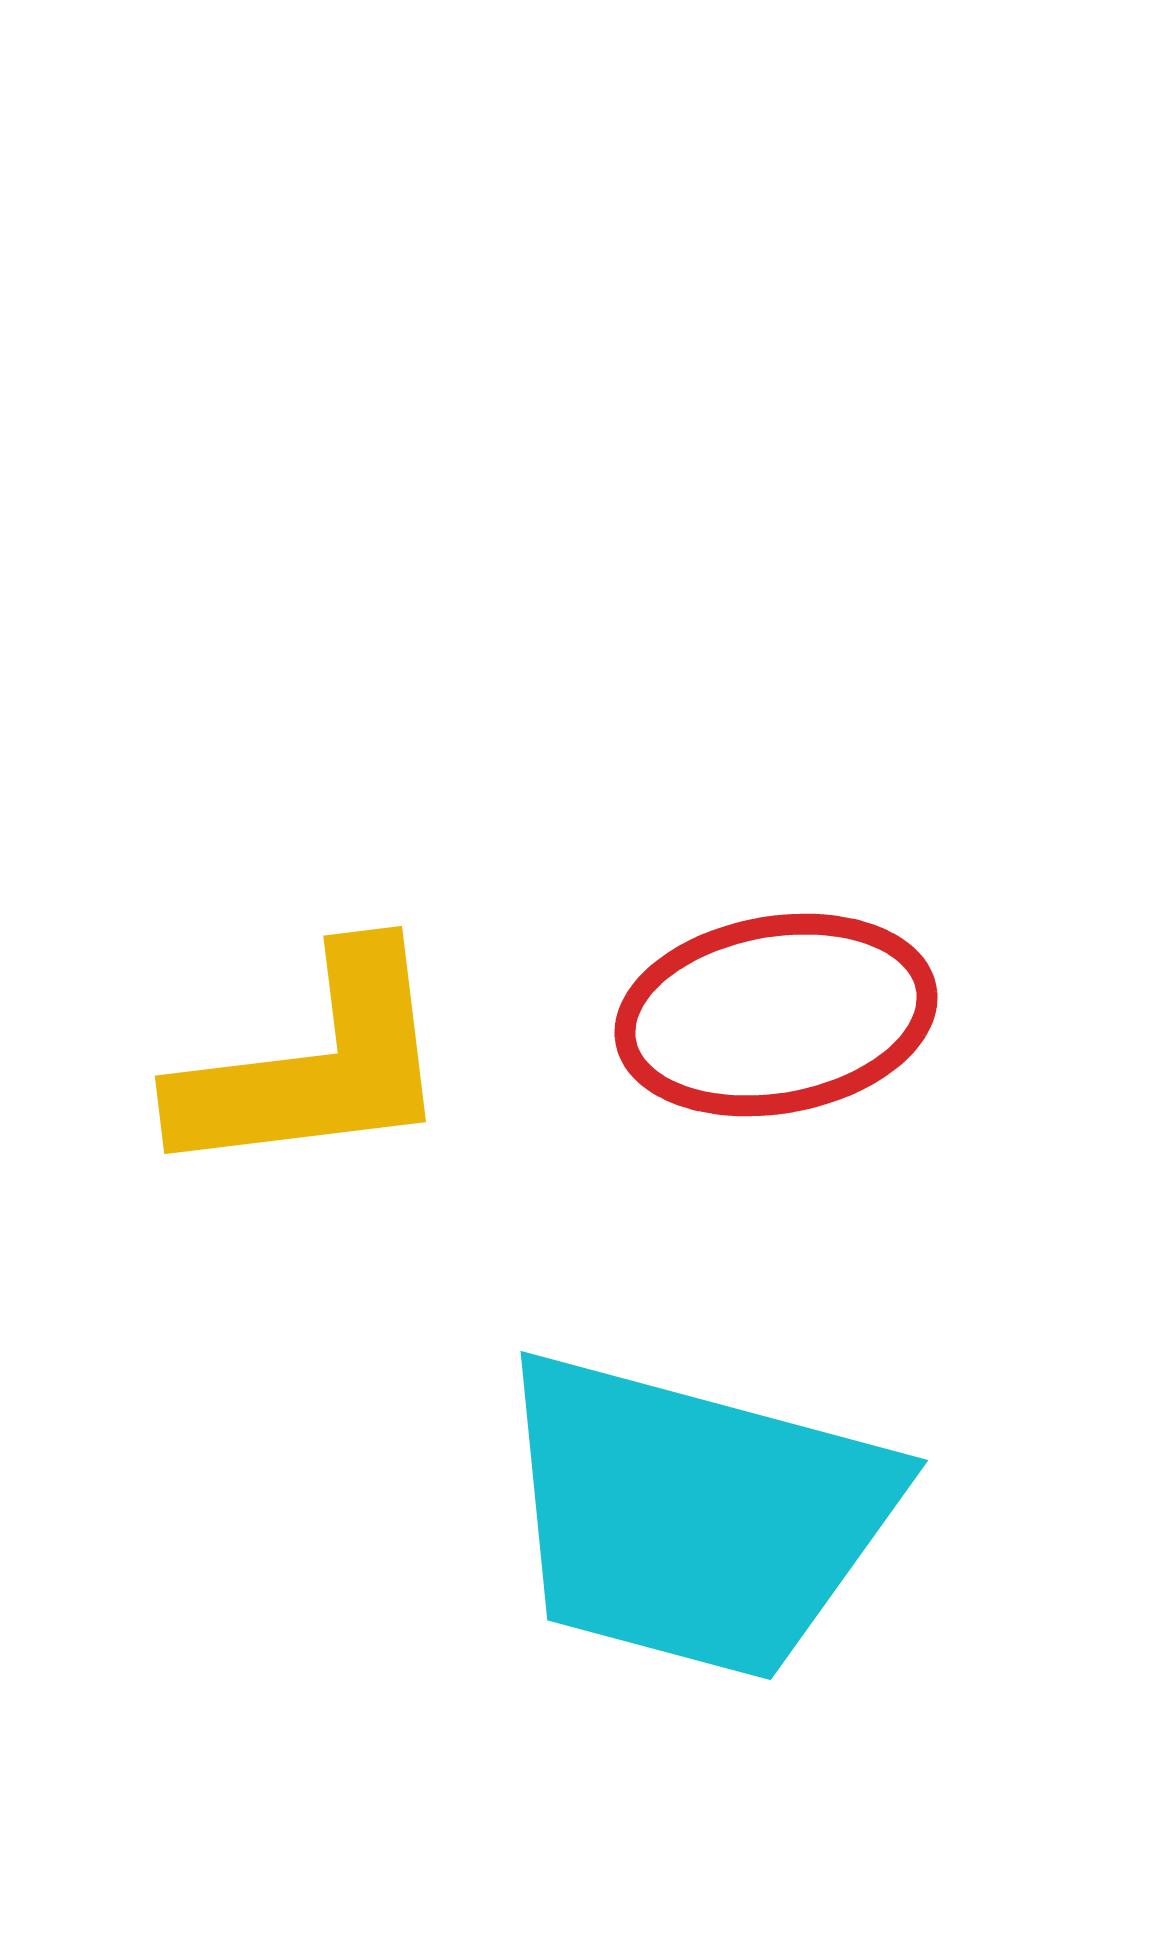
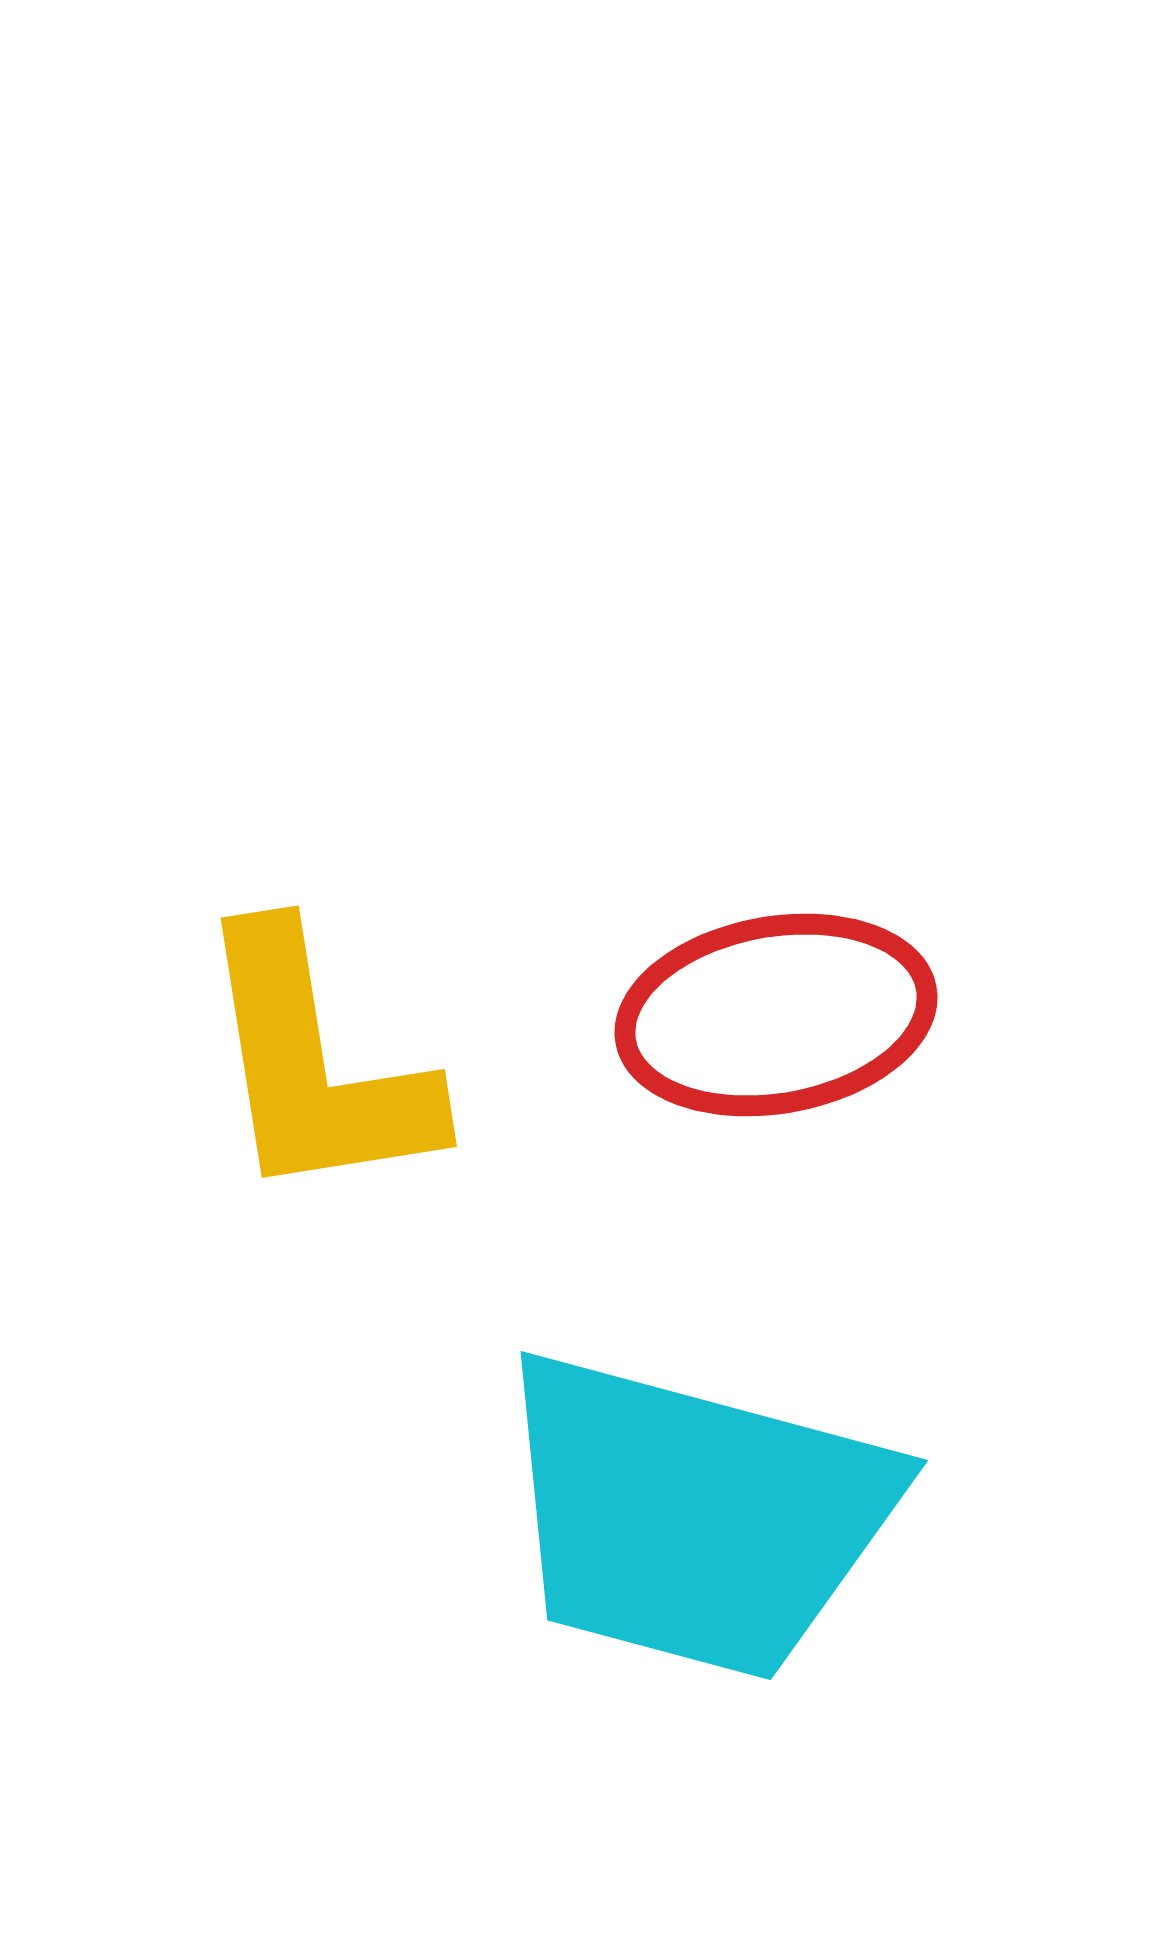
yellow L-shape: rotated 88 degrees clockwise
